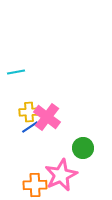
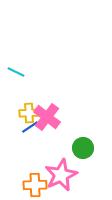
cyan line: rotated 36 degrees clockwise
yellow cross: moved 1 px down
